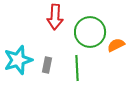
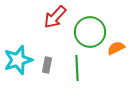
red arrow: rotated 40 degrees clockwise
orange semicircle: moved 3 px down
